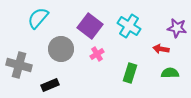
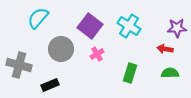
purple star: rotated 12 degrees counterclockwise
red arrow: moved 4 px right
